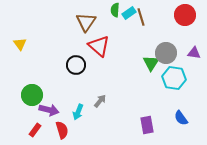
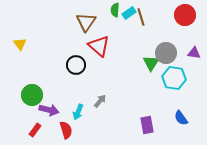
red semicircle: moved 4 px right
